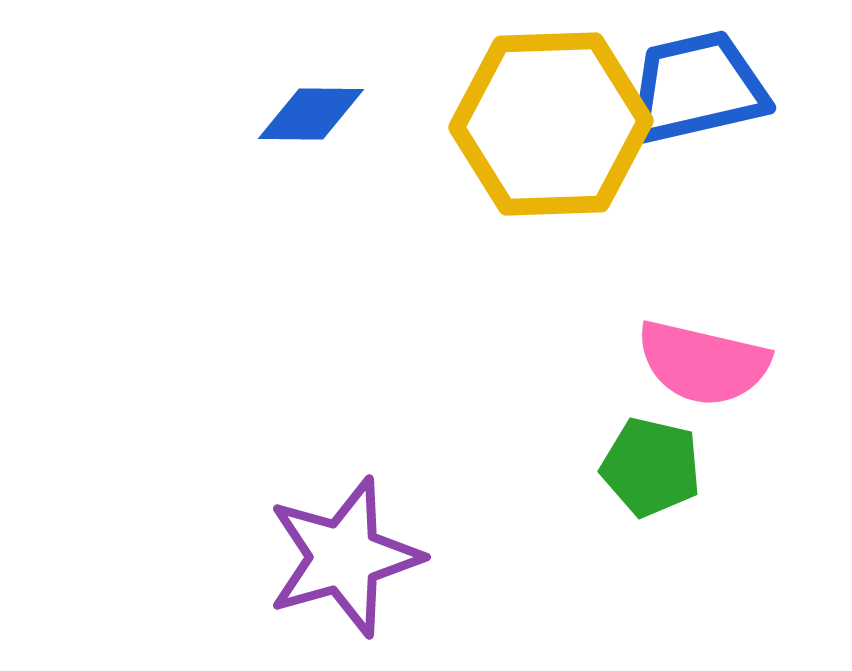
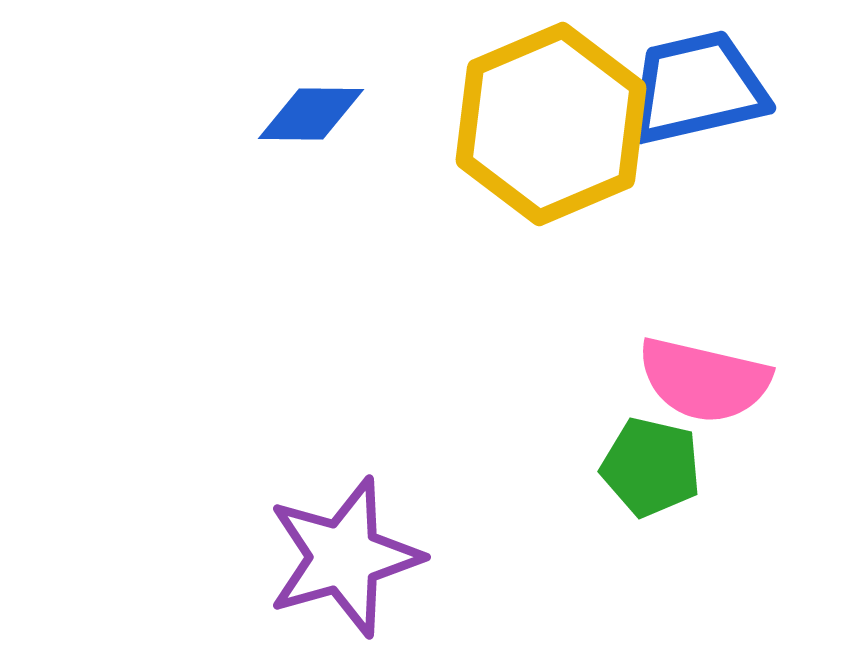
yellow hexagon: rotated 21 degrees counterclockwise
pink semicircle: moved 1 px right, 17 px down
